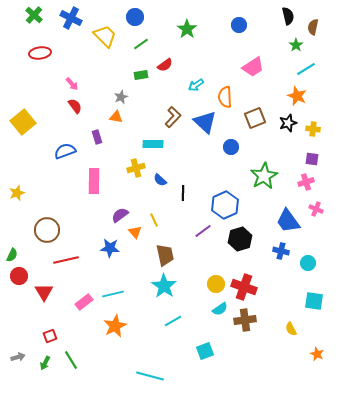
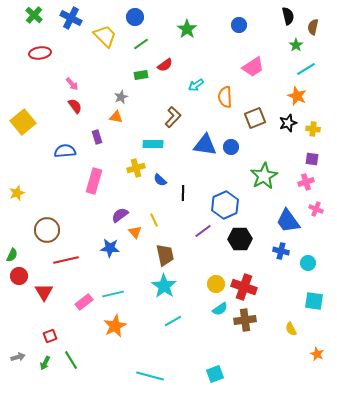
blue triangle at (205, 122): moved 23 px down; rotated 35 degrees counterclockwise
blue semicircle at (65, 151): rotated 15 degrees clockwise
pink rectangle at (94, 181): rotated 15 degrees clockwise
black hexagon at (240, 239): rotated 15 degrees clockwise
cyan square at (205, 351): moved 10 px right, 23 px down
